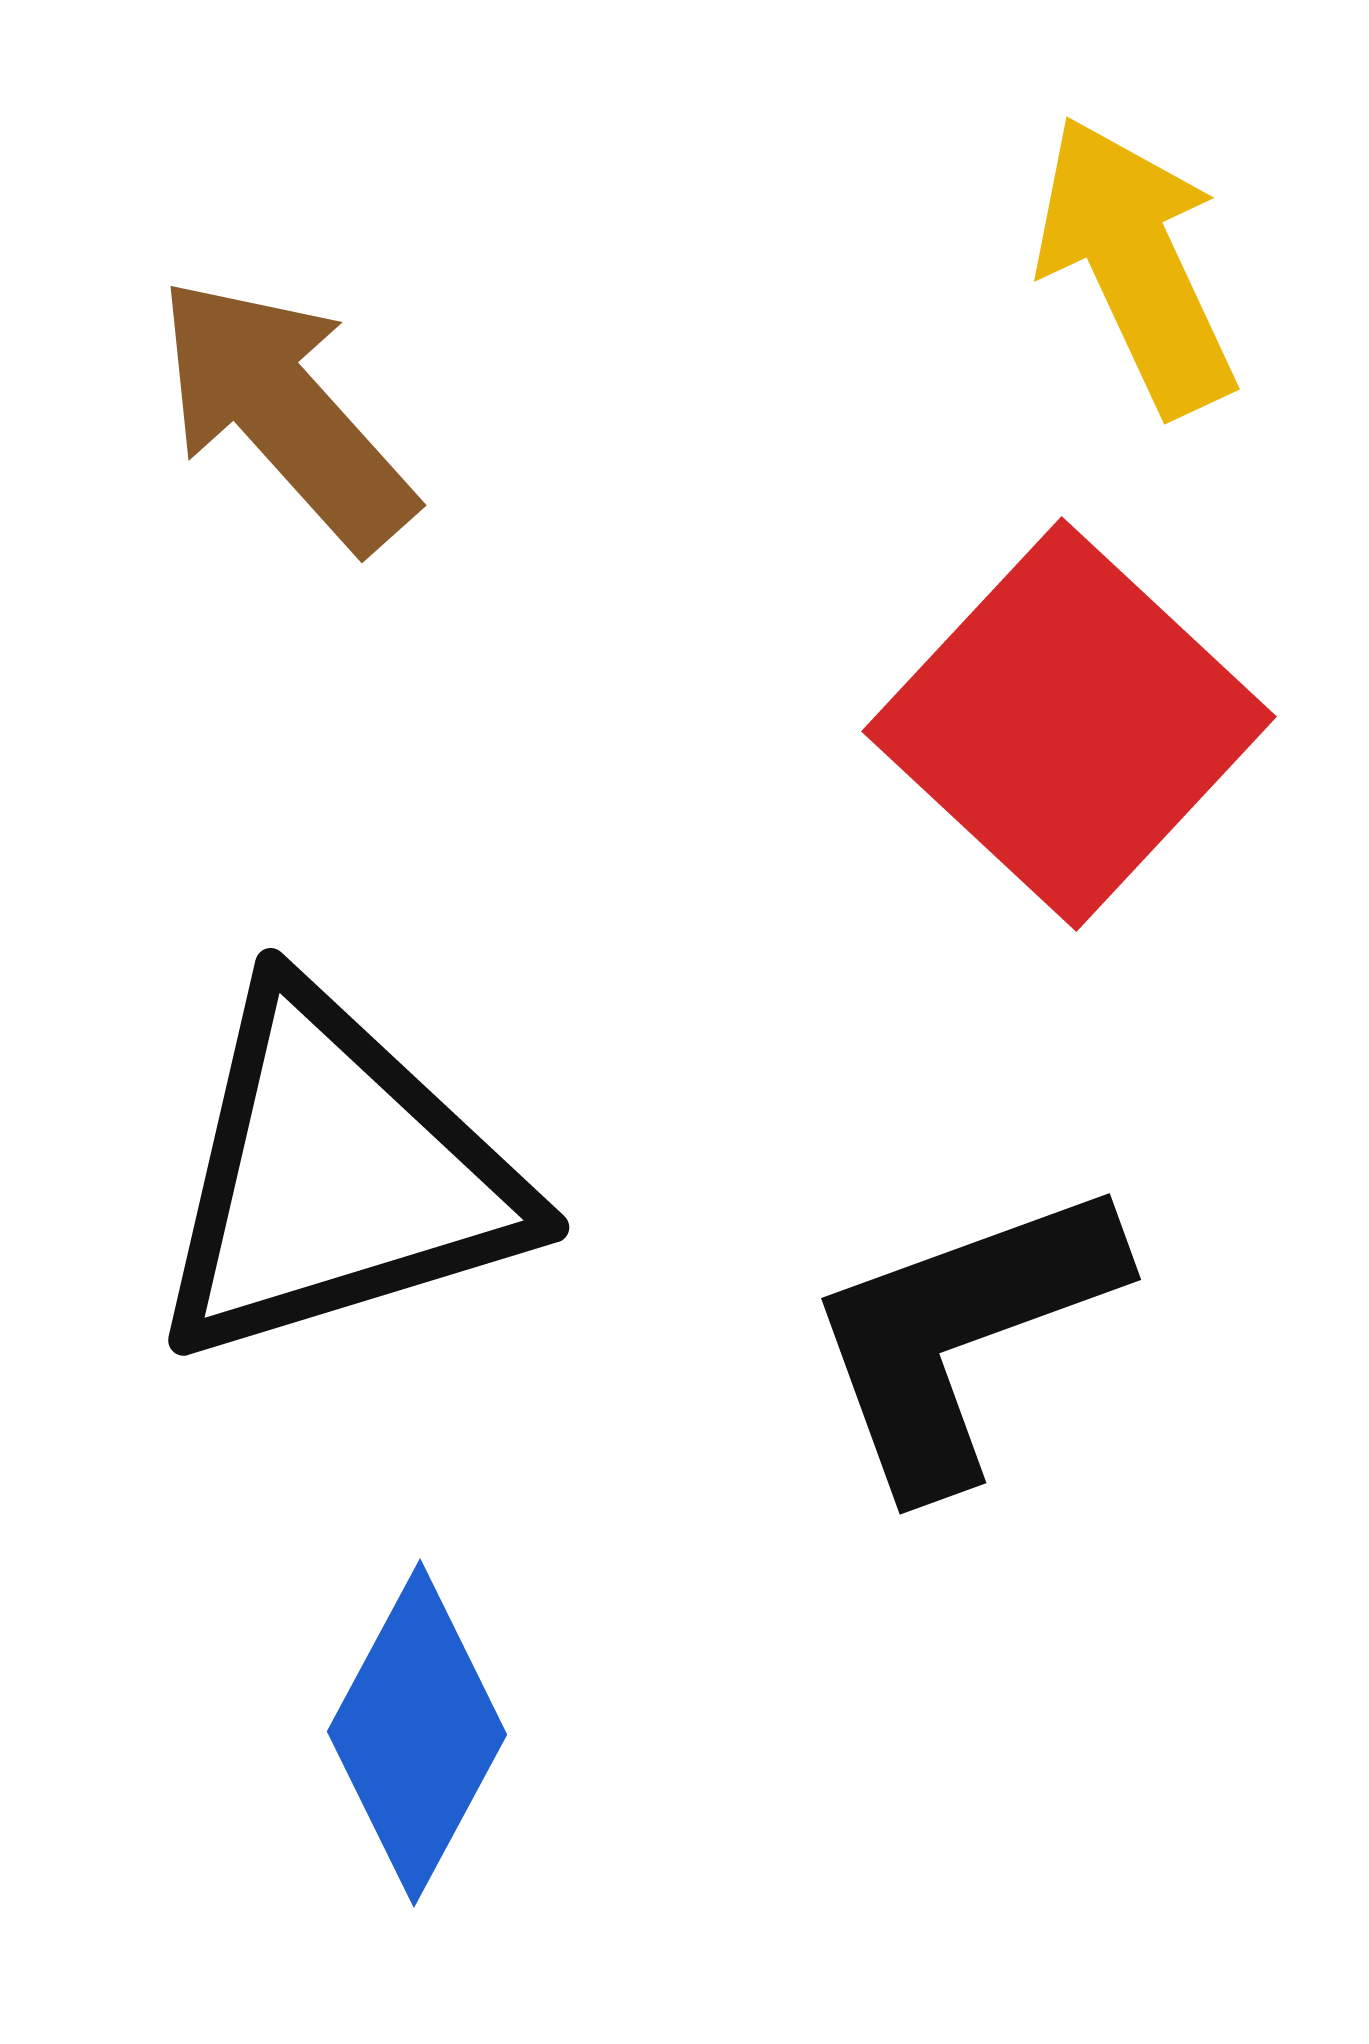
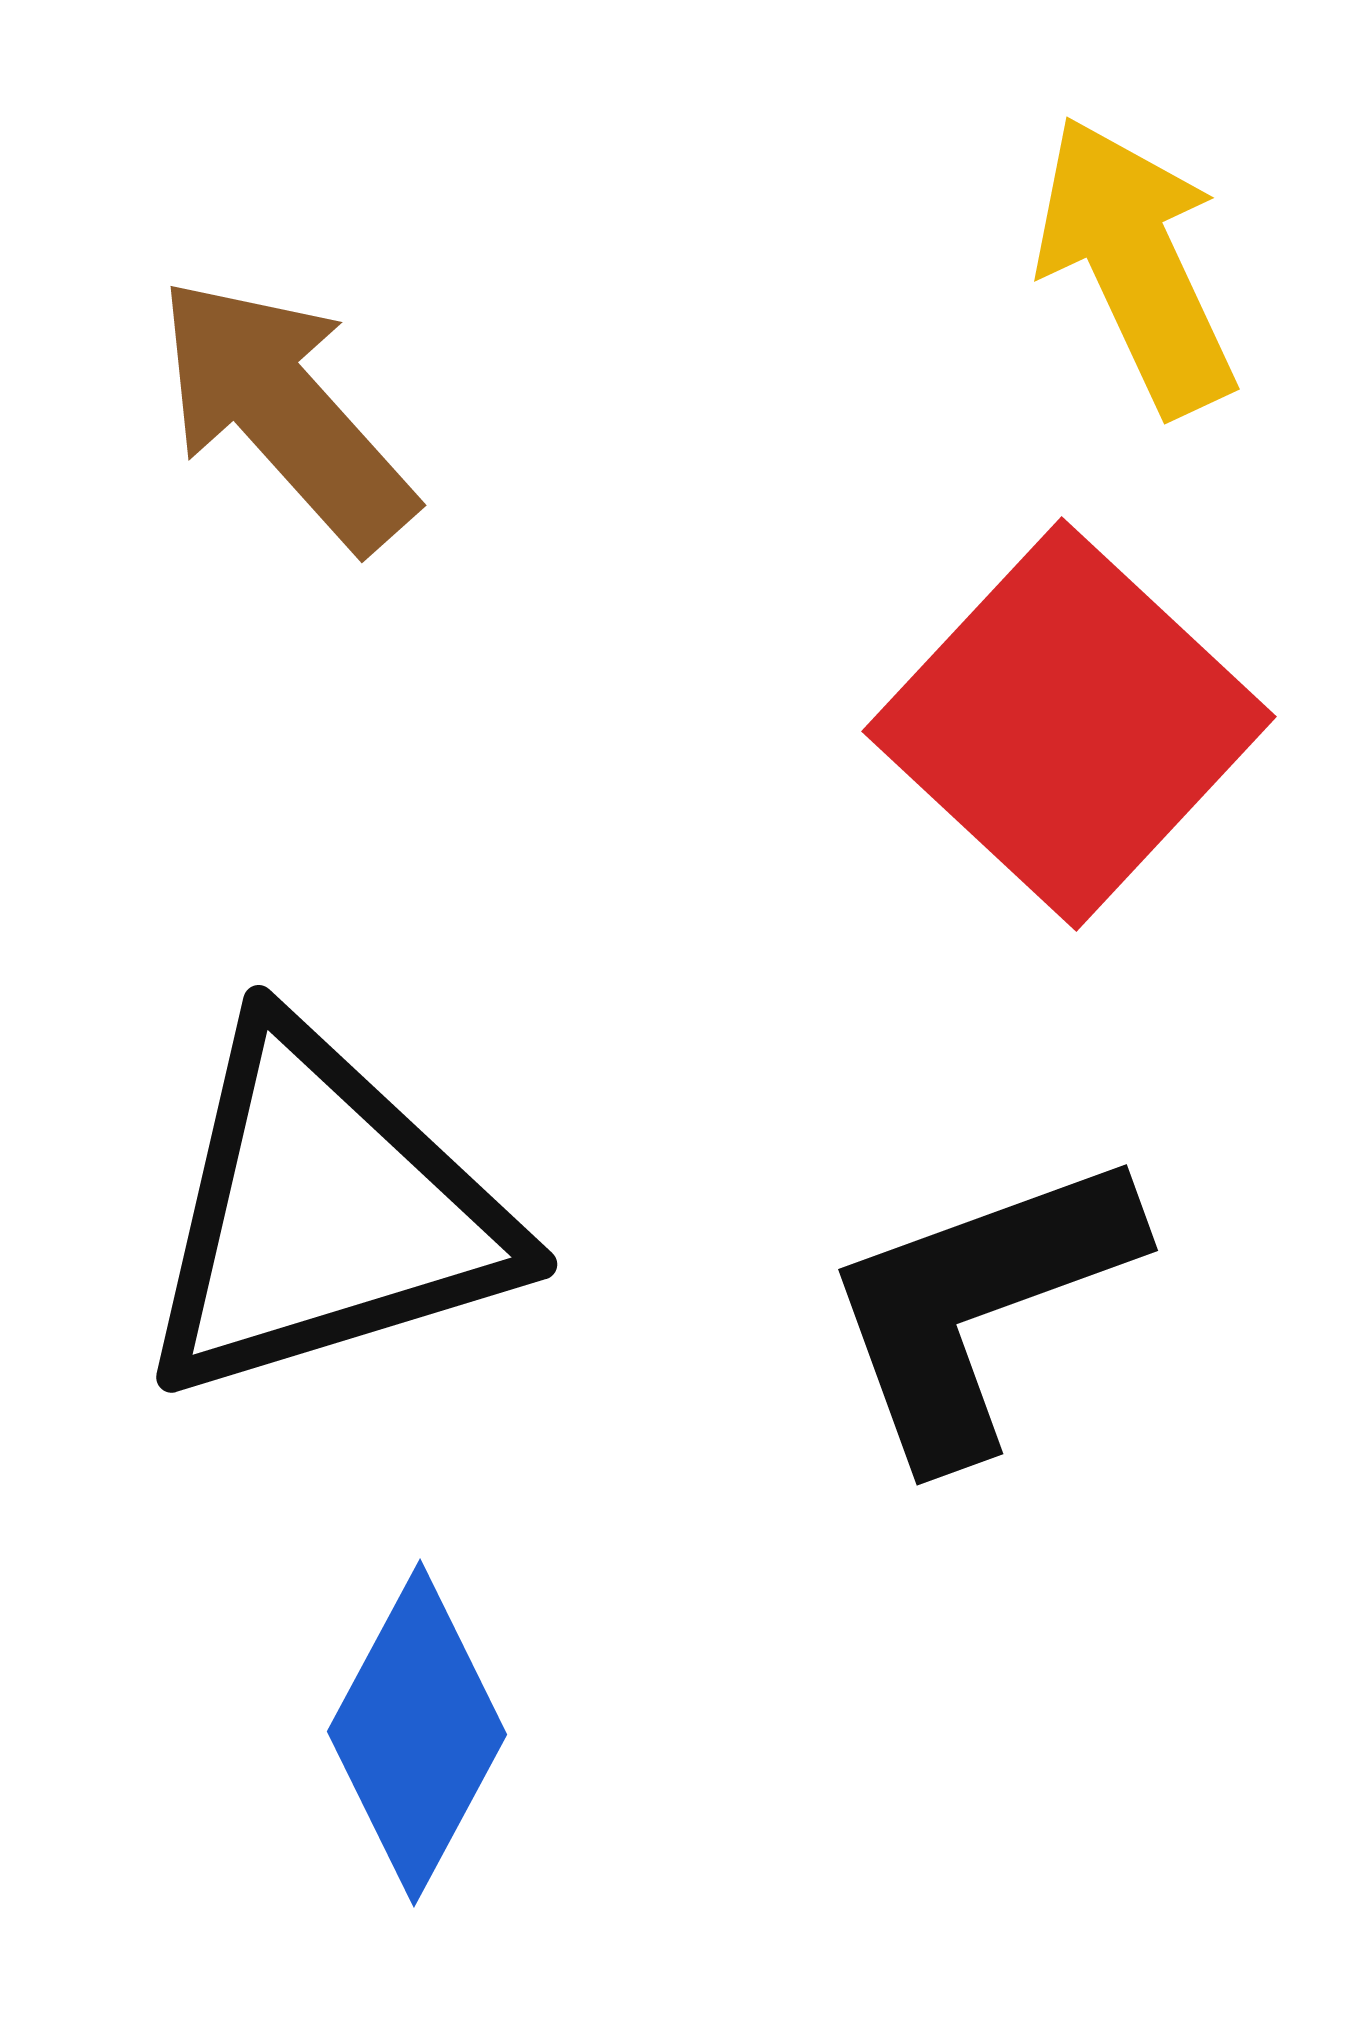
black triangle: moved 12 px left, 37 px down
black L-shape: moved 17 px right, 29 px up
